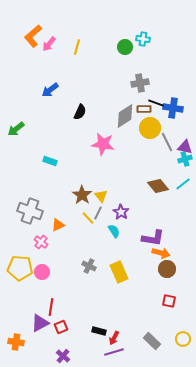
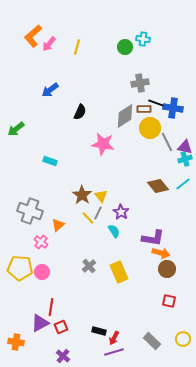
orange triangle at (58, 225): rotated 16 degrees counterclockwise
gray cross at (89, 266): rotated 24 degrees clockwise
